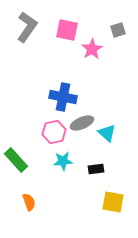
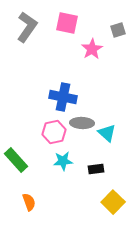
pink square: moved 7 px up
gray ellipse: rotated 25 degrees clockwise
yellow square: rotated 35 degrees clockwise
